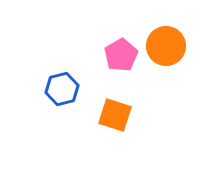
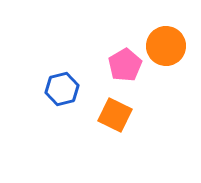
pink pentagon: moved 4 px right, 10 px down
orange square: rotated 8 degrees clockwise
